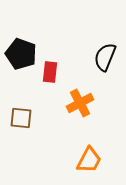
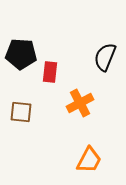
black pentagon: rotated 16 degrees counterclockwise
brown square: moved 6 px up
